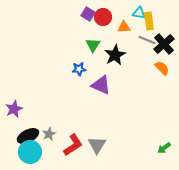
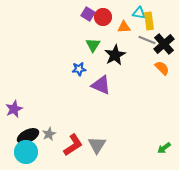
cyan circle: moved 4 px left
